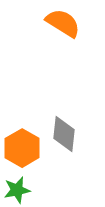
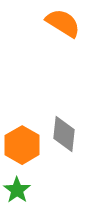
orange hexagon: moved 3 px up
green star: rotated 24 degrees counterclockwise
